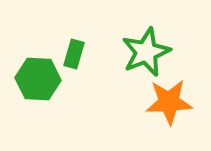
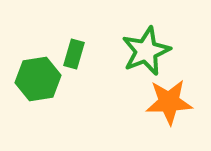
green star: moved 1 px up
green hexagon: rotated 12 degrees counterclockwise
